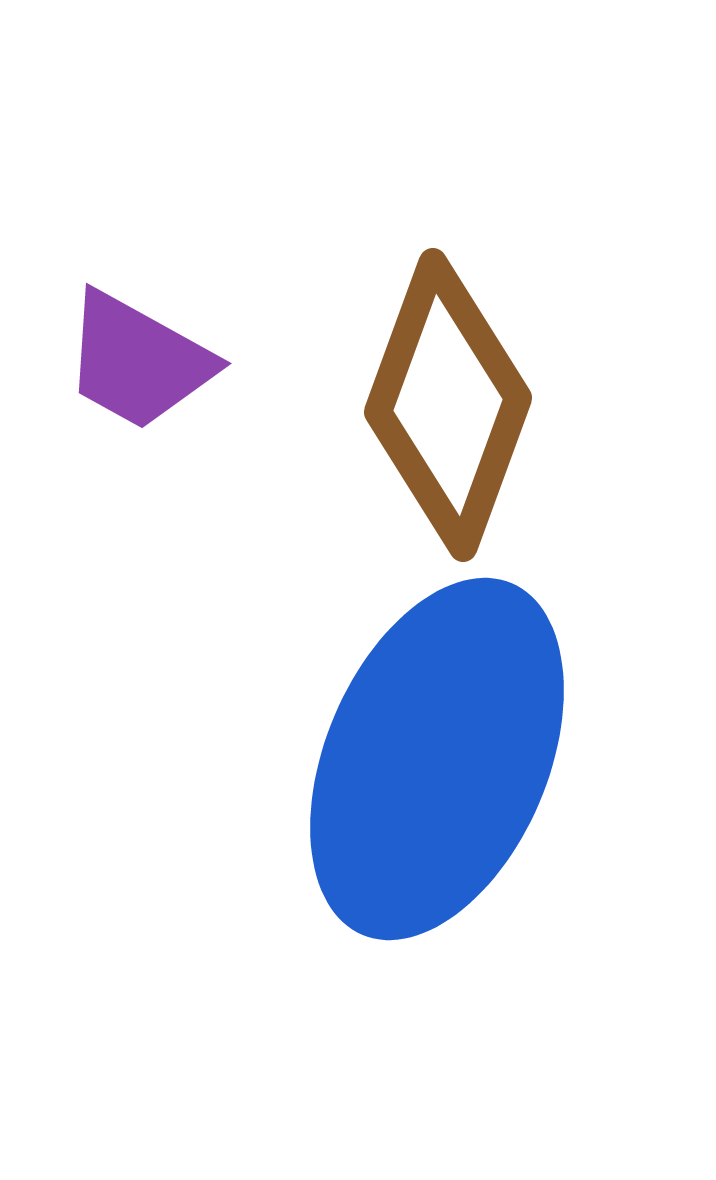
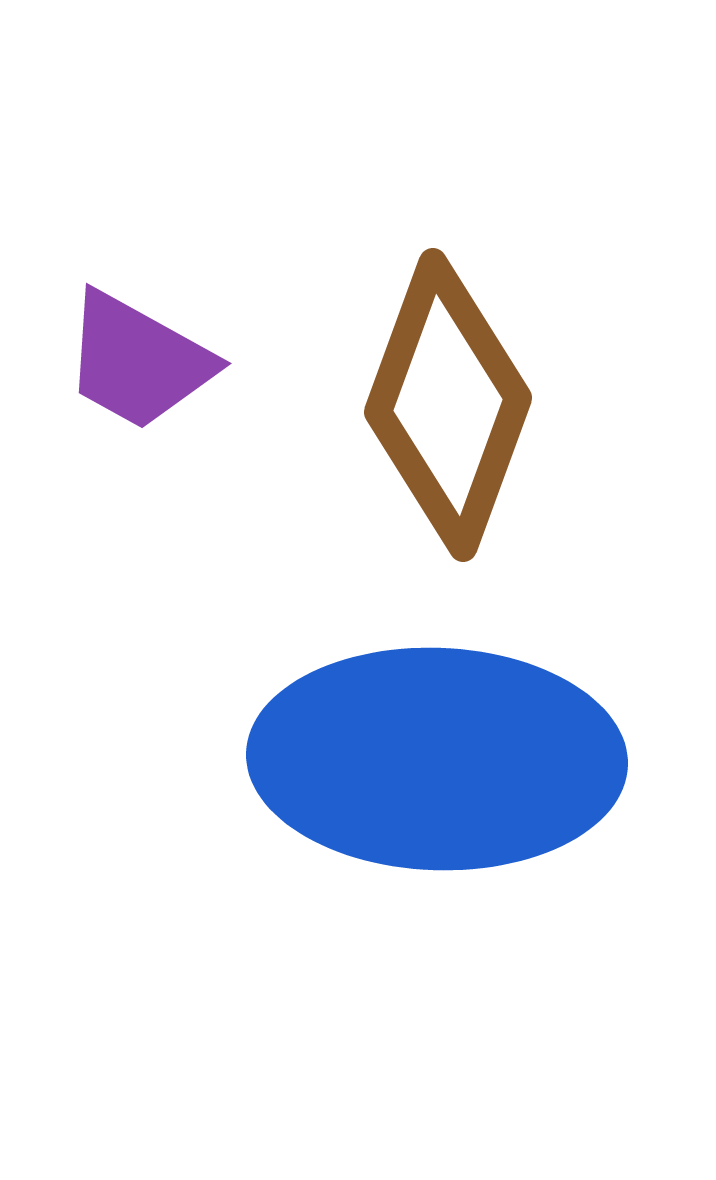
blue ellipse: rotated 69 degrees clockwise
